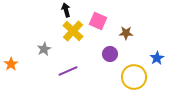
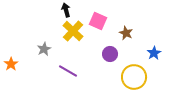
brown star: rotated 24 degrees clockwise
blue star: moved 3 px left, 5 px up
purple line: rotated 54 degrees clockwise
